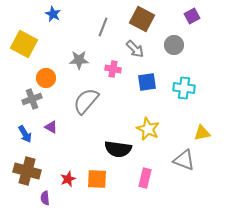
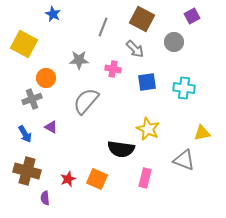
gray circle: moved 3 px up
black semicircle: moved 3 px right
orange square: rotated 20 degrees clockwise
